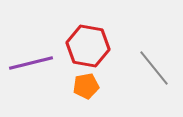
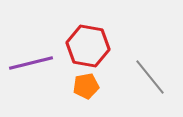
gray line: moved 4 px left, 9 px down
